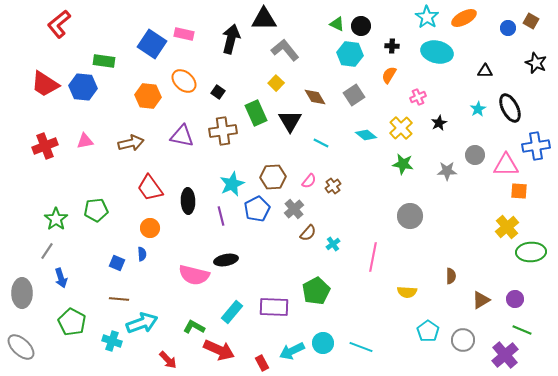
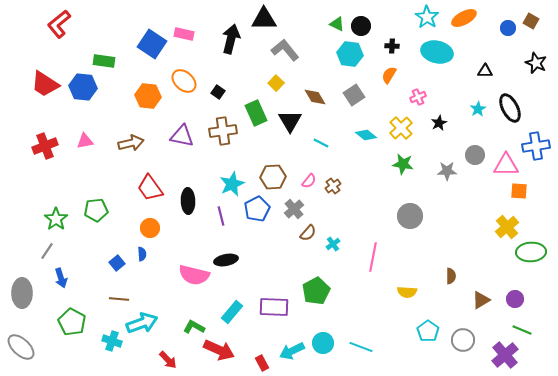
blue square at (117, 263): rotated 28 degrees clockwise
